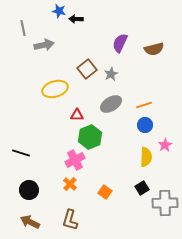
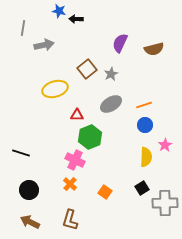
gray line: rotated 21 degrees clockwise
pink cross: rotated 36 degrees counterclockwise
